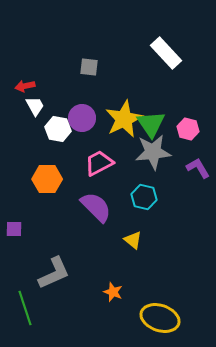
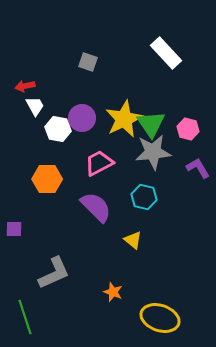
gray square: moved 1 px left, 5 px up; rotated 12 degrees clockwise
green line: moved 9 px down
